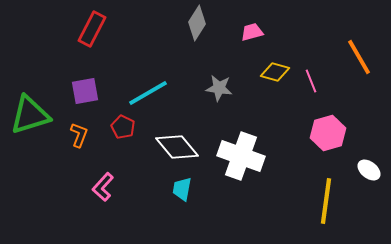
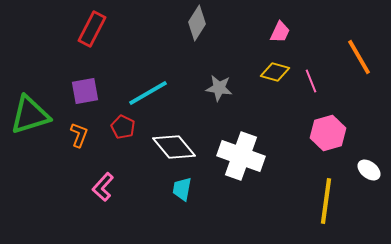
pink trapezoid: moved 28 px right; rotated 130 degrees clockwise
white diamond: moved 3 px left
